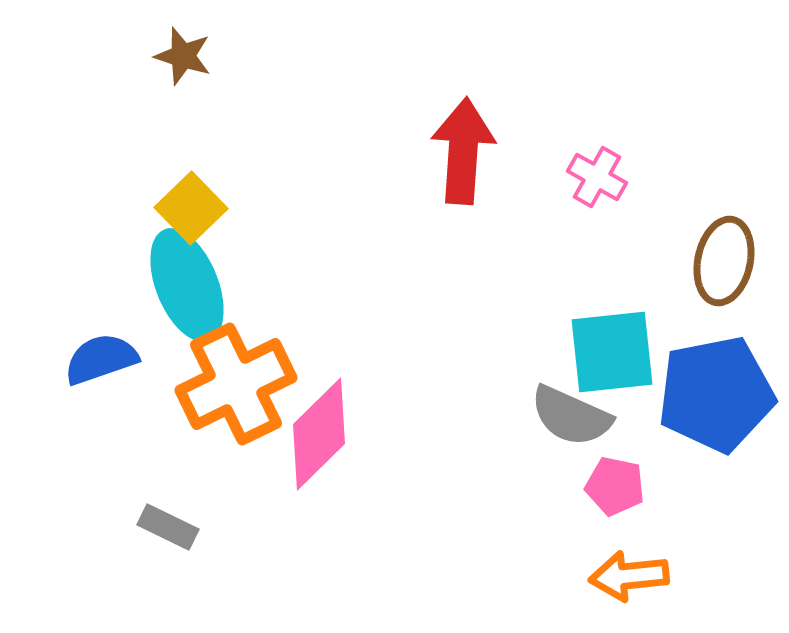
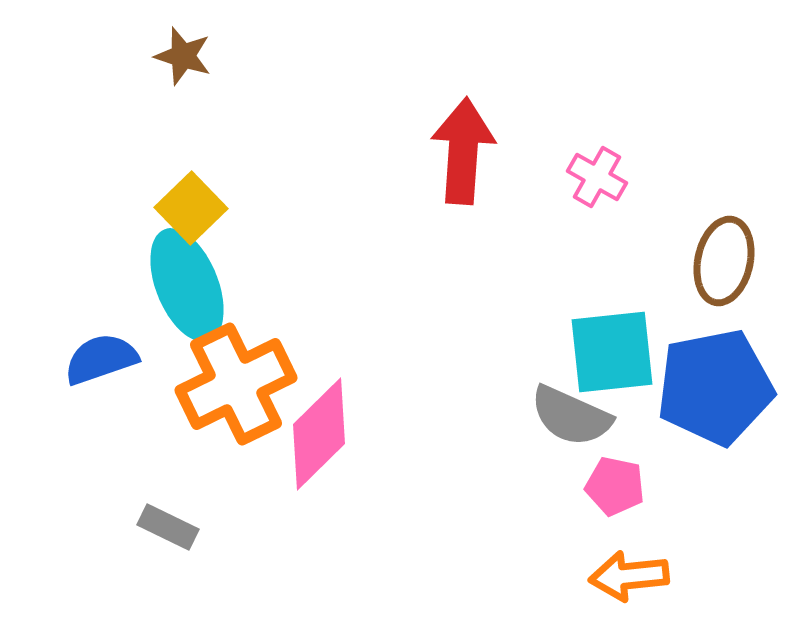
blue pentagon: moved 1 px left, 7 px up
